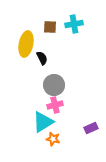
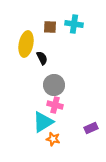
cyan cross: rotated 18 degrees clockwise
pink cross: rotated 28 degrees clockwise
